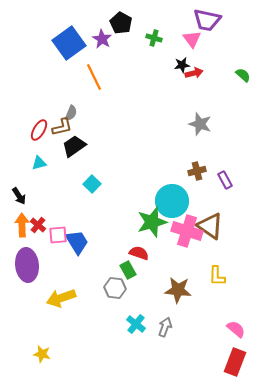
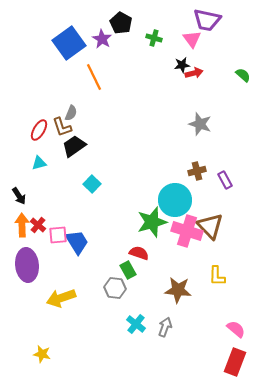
brown L-shape: rotated 85 degrees clockwise
cyan circle: moved 3 px right, 1 px up
brown triangle: rotated 12 degrees clockwise
